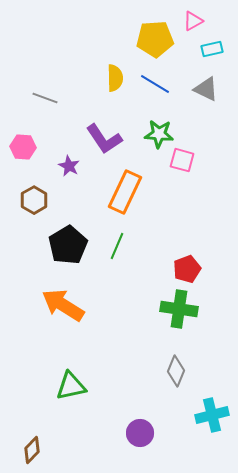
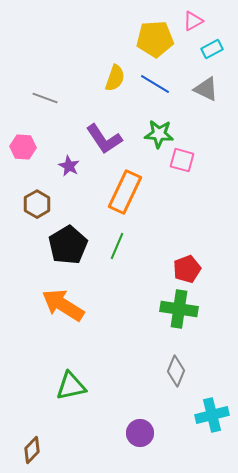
cyan rectangle: rotated 15 degrees counterclockwise
yellow semicircle: rotated 20 degrees clockwise
brown hexagon: moved 3 px right, 4 px down
